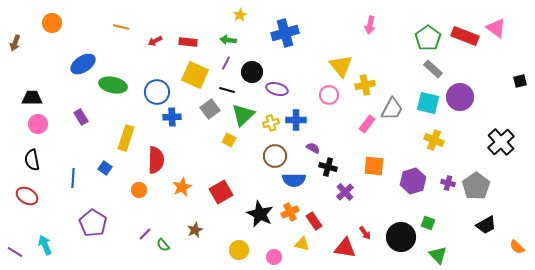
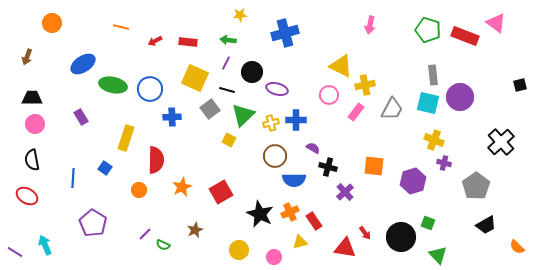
yellow star at (240, 15): rotated 24 degrees clockwise
pink triangle at (496, 28): moved 5 px up
green pentagon at (428, 38): moved 8 px up; rotated 20 degrees counterclockwise
brown arrow at (15, 43): moved 12 px right, 14 px down
yellow triangle at (341, 66): rotated 25 degrees counterclockwise
gray rectangle at (433, 69): moved 6 px down; rotated 42 degrees clockwise
yellow square at (195, 75): moved 3 px down
black square at (520, 81): moved 4 px down
blue circle at (157, 92): moved 7 px left, 3 px up
pink circle at (38, 124): moved 3 px left
pink rectangle at (367, 124): moved 11 px left, 12 px up
purple cross at (448, 183): moved 4 px left, 20 px up
yellow triangle at (302, 244): moved 2 px left, 2 px up; rotated 28 degrees counterclockwise
green semicircle at (163, 245): rotated 24 degrees counterclockwise
